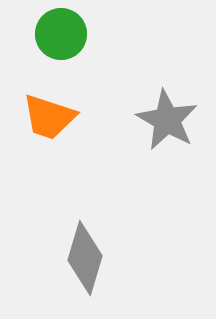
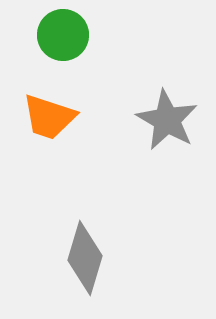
green circle: moved 2 px right, 1 px down
